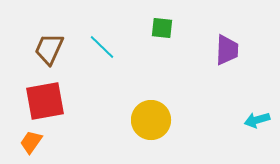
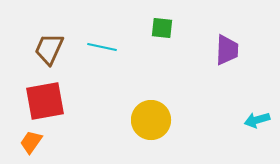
cyan line: rotated 32 degrees counterclockwise
